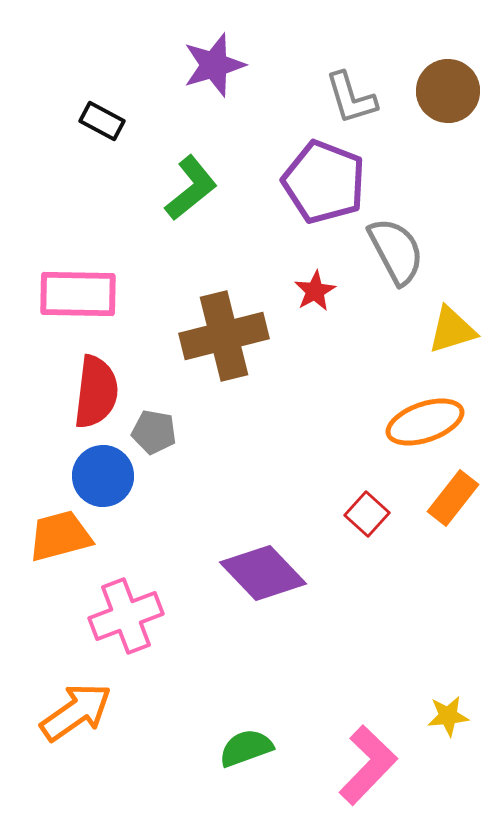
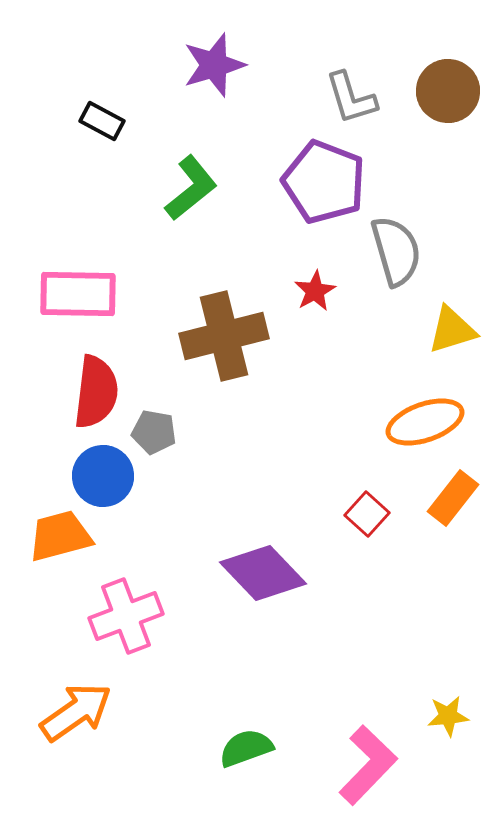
gray semicircle: rotated 12 degrees clockwise
